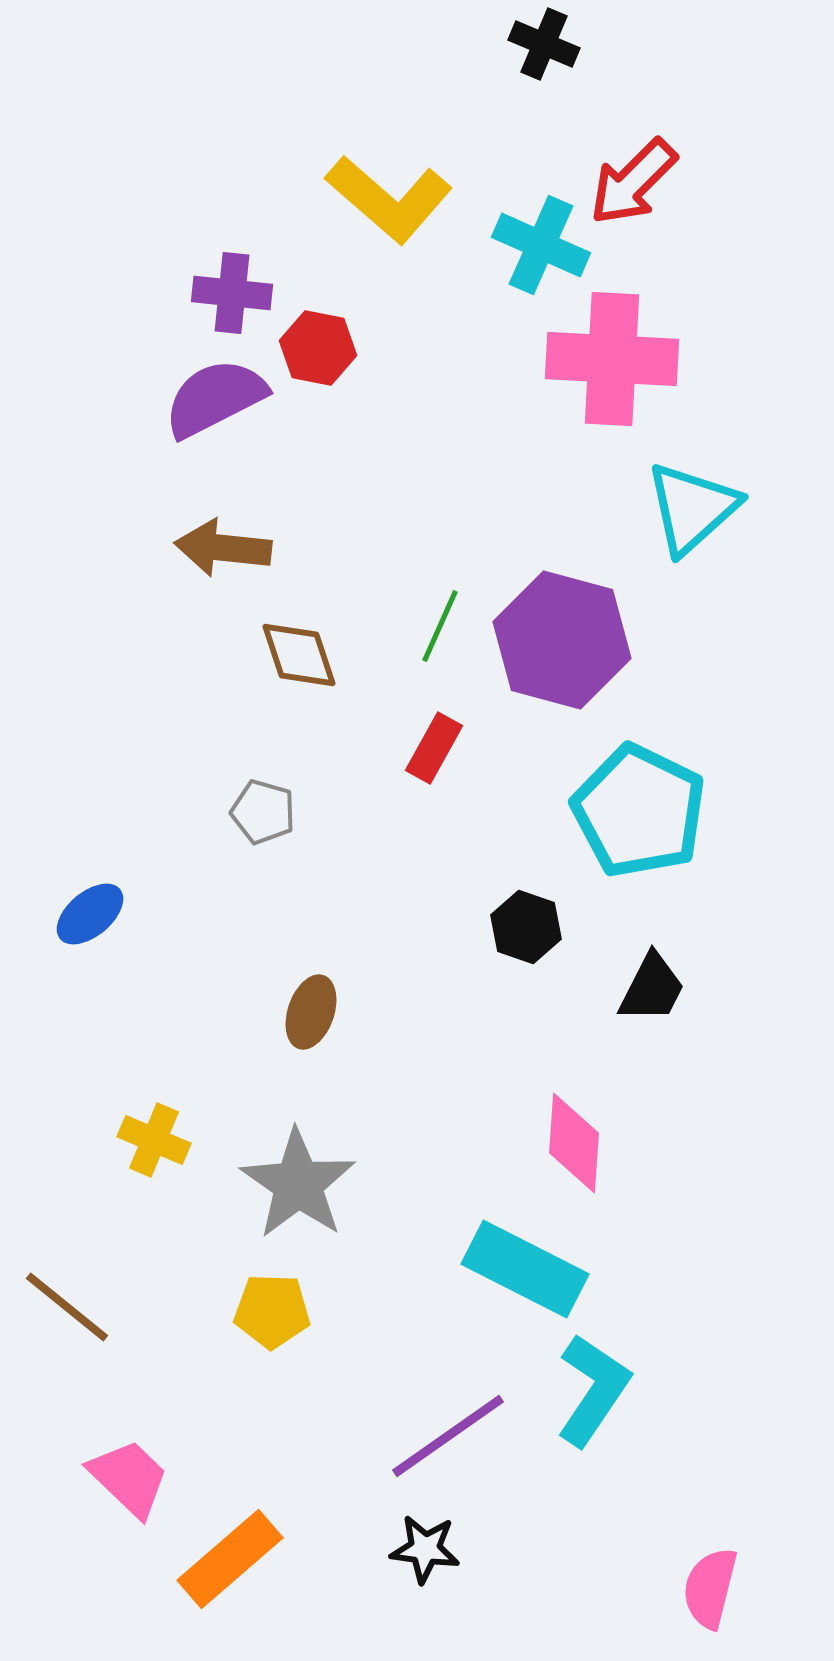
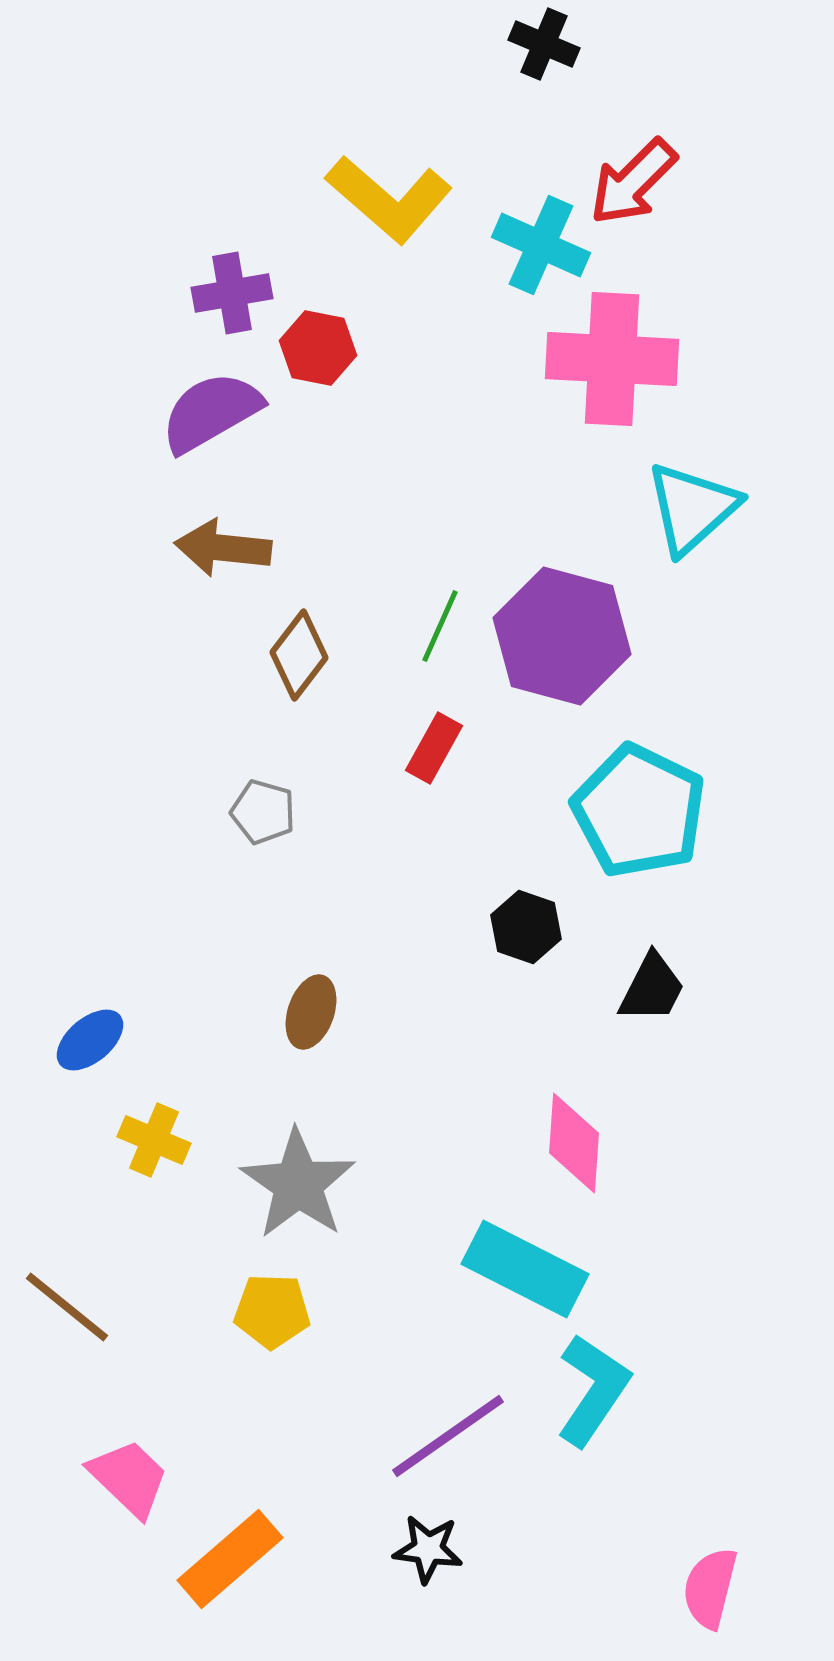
purple cross: rotated 16 degrees counterclockwise
purple semicircle: moved 4 px left, 14 px down; rotated 3 degrees counterclockwise
purple hexagon: moved 4 px up
brown diamond: rotated 56 degrees clockwise
blue ellipse: moved 126 px down
black star: moved 3 px right
